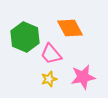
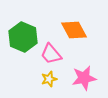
orange diamond: moved 4 px right, 2 px down
green hexagon: moved 2 px left
pink star: moved 1 px right, 1 px down
